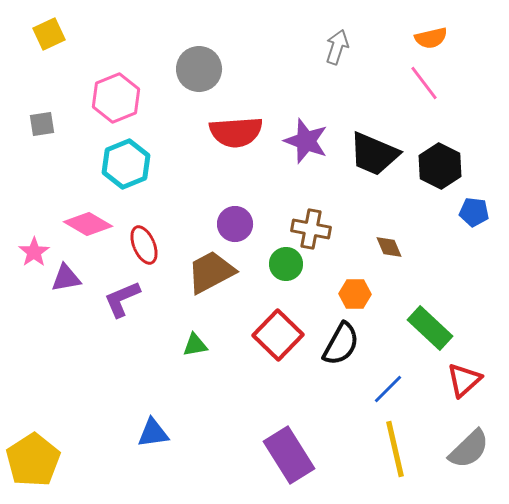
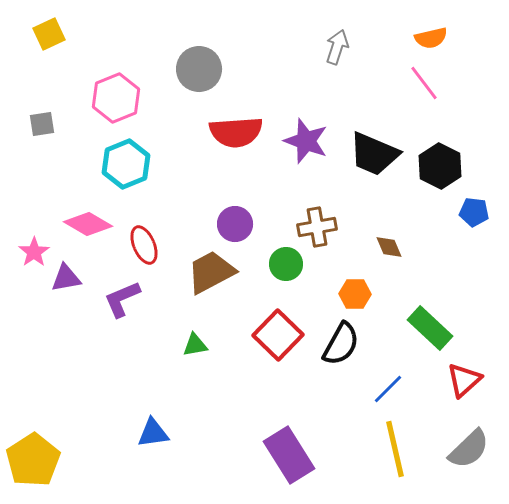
brown cross: moved 6 px right, 2 px up; rotated 21 degrees counterclockwise
